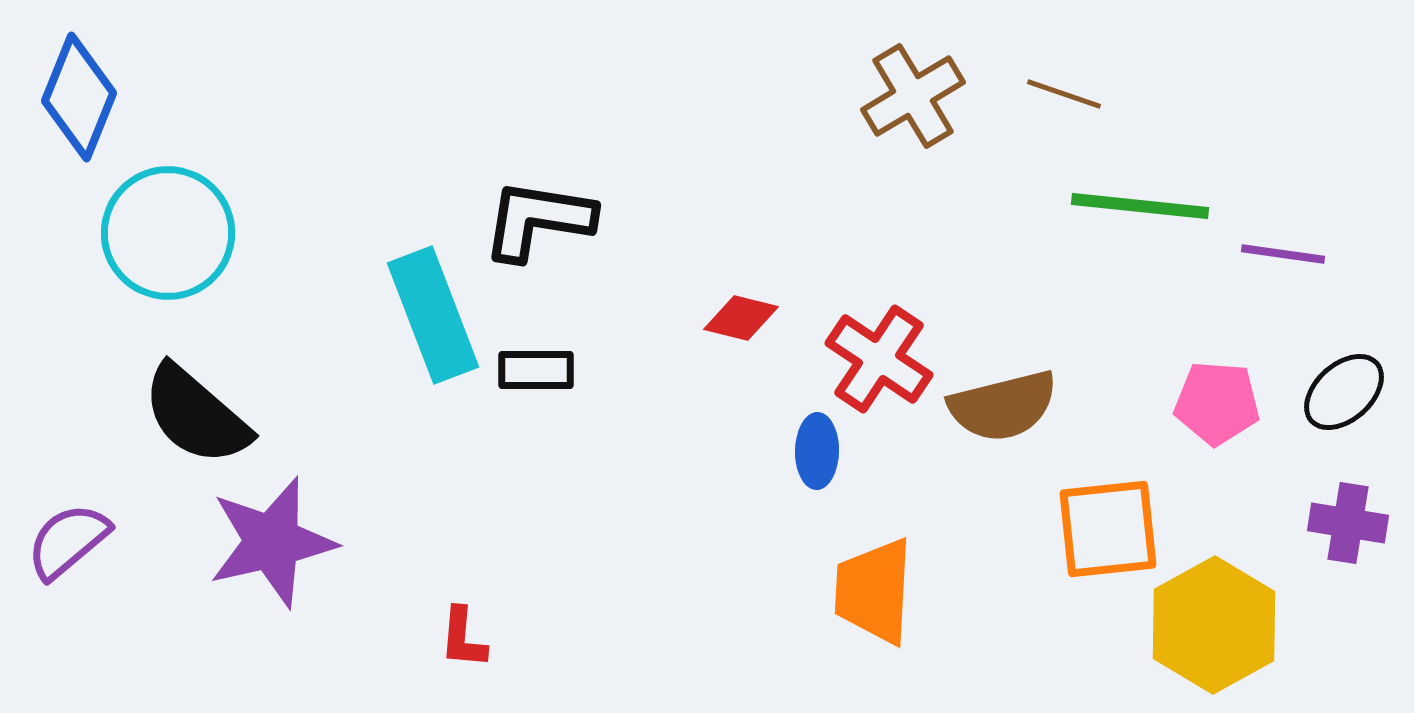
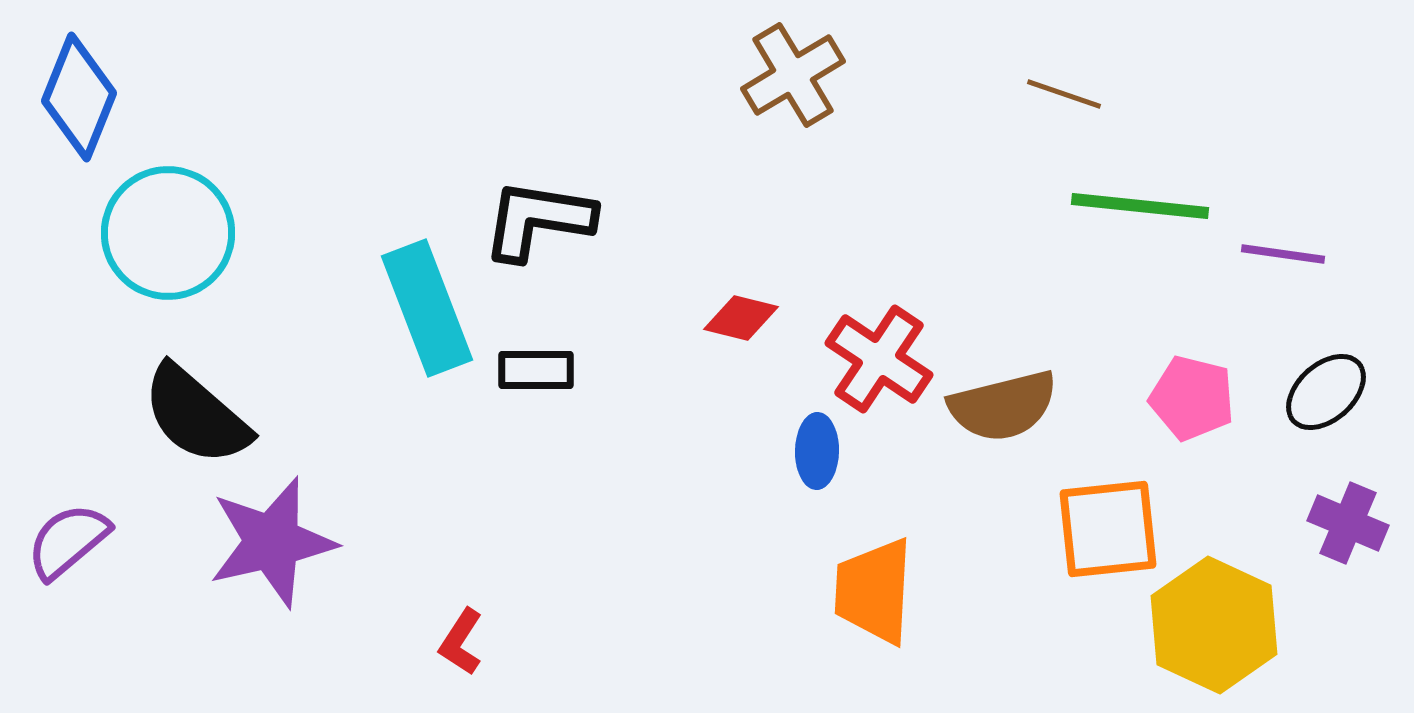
brown cross: moved 120 px left, 21 px up
cyan rectangle: moved 6 px left, 7 px up
black ellipse: moved 18 px left
pink pentagon: moved 25 px left, 5 px up; rotated 10 degrees clockwise
purple cross: rotated 14 degrees clockwise
yellow hexagon: rotated 6 degrees counterclockwise
red L-shape: moved 2 px left, 4 px down; rotated 28 degrees clockwise
